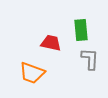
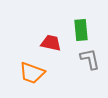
gray L-shape: rotated 15 degrees counterclockwise
